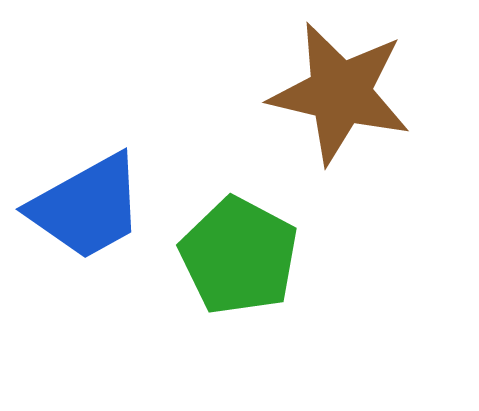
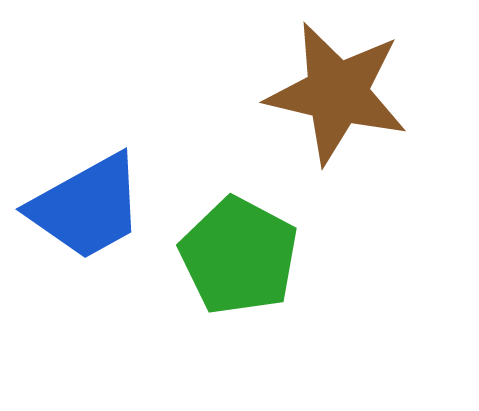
brown star: moved 3 px left
